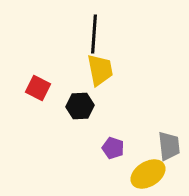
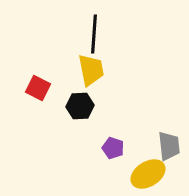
yellow trapezoid: moved 9 px left
